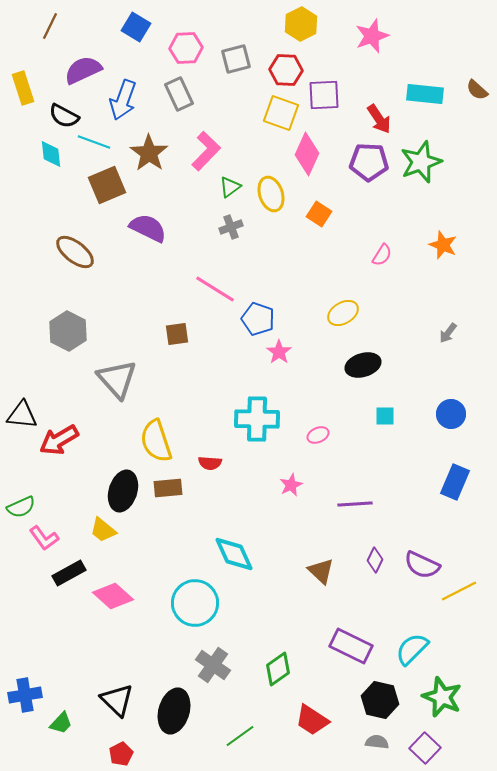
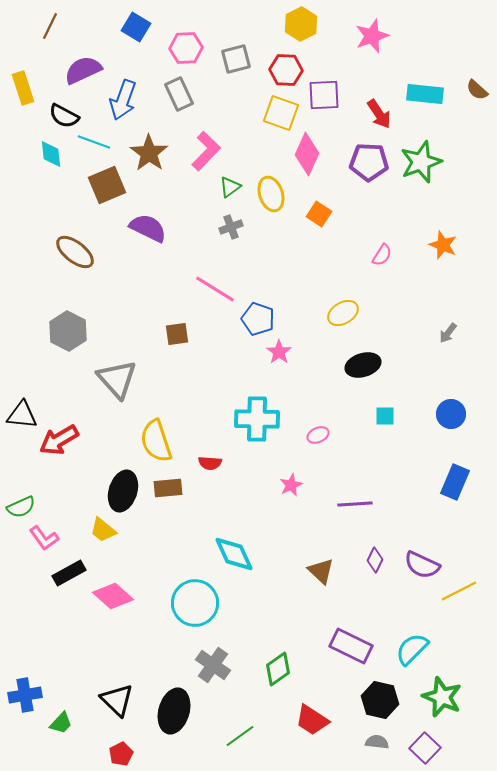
red arrow at (379, 119): moved 5 px up
